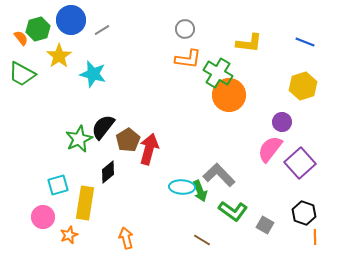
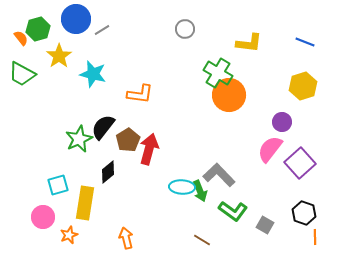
blue circle: moved 5 px right, 1 px up
orange L-shape: moved 48 px left, 35 px down
